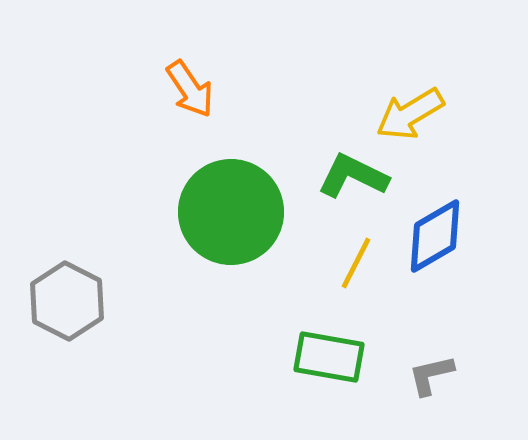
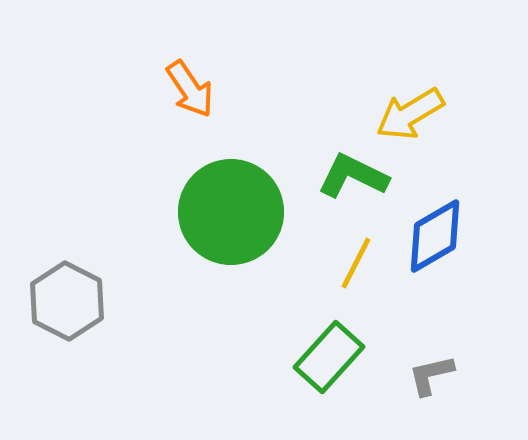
green rectangle: rotated 58 degrees counterclockwise
